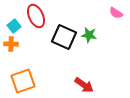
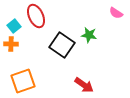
black square: moved 2 px left, 8 px down; rotated 10 degrees clockwise
